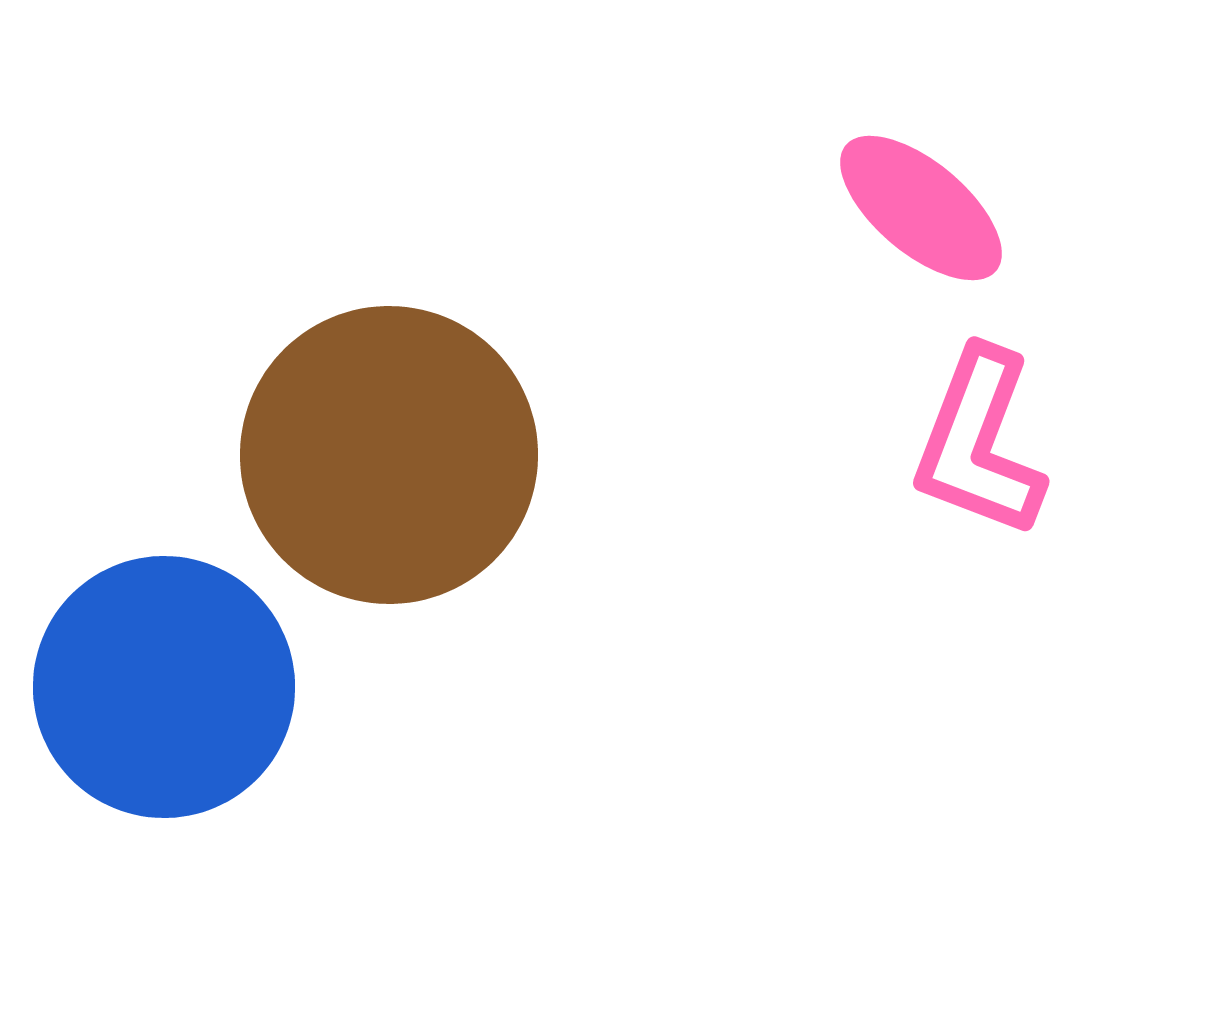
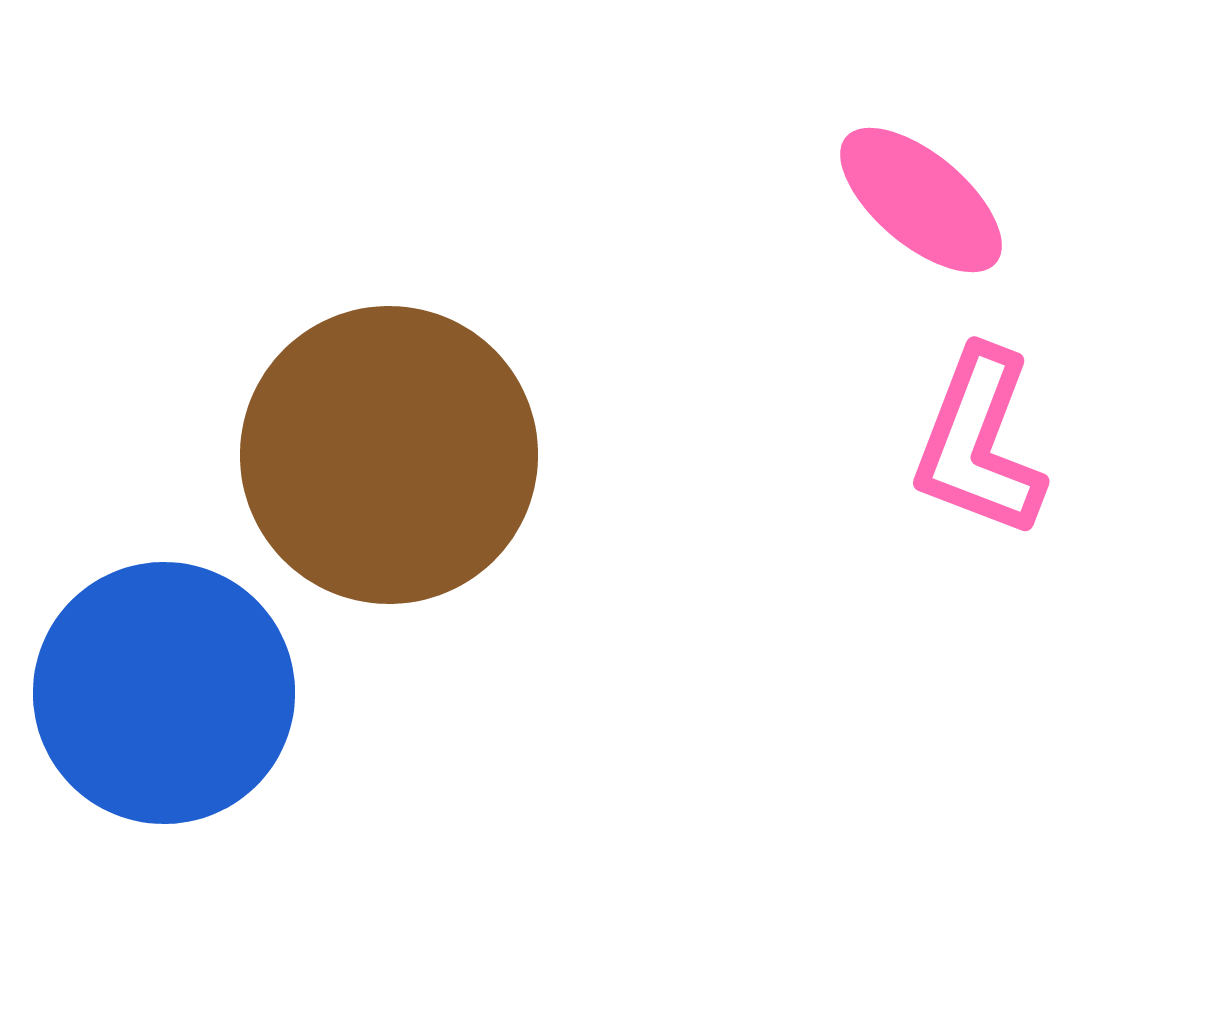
pink ellipse: moved 8 px up
blue circle: moved 6 px down
